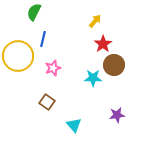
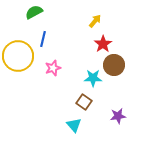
green semicircle: rotated 36 degrees clockwise
brown square: moved 37 px right
purple star: moved 1 px right, 1 px down
